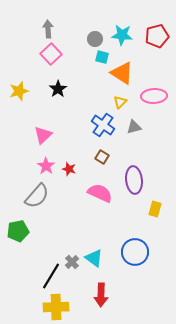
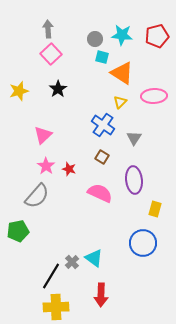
gray triangle: moved 11 px down; rotated 42 degrees counterclockwise
blue circle: moved 8 px right, 9 px up
